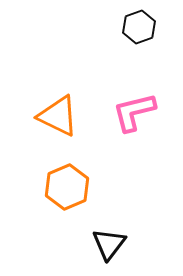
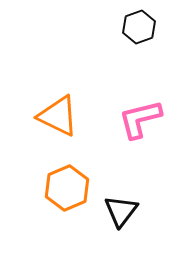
pink L-shape: moved 6 px right, 7 px down
orange hexagon: moved 1 px down
black triangle: moved 12 px right, 33 px up
